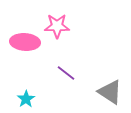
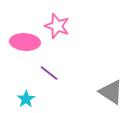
pink star: rotated 20 degrees clockwise
purple line: moved 17 px left
gray triangle: moved 1 px right
